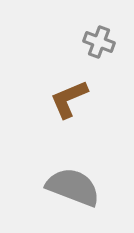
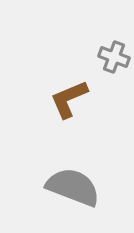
gray cross: moved 15 px right, 15 px down
